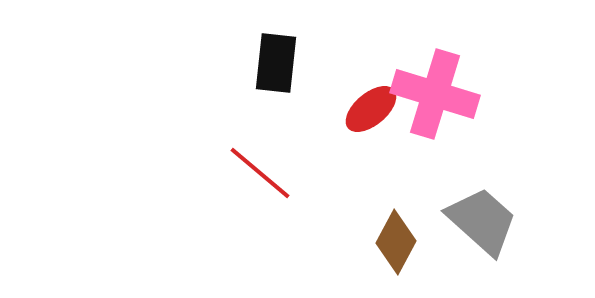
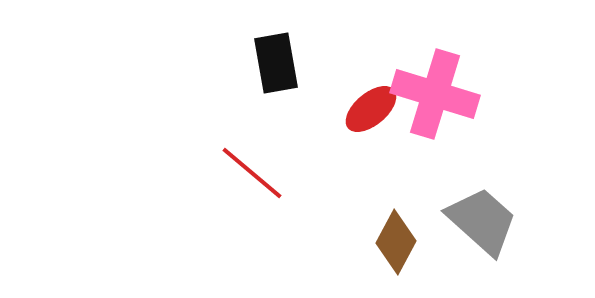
black rectangle: rotated 16 degrees counterclockwise
red line: moved 8 px left
